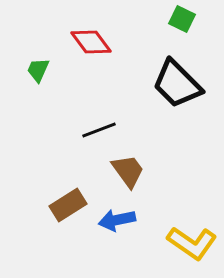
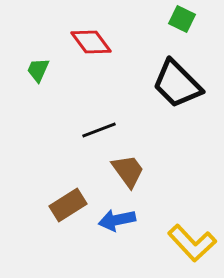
yellow L-shape: rotated 12 degrees clockwise
